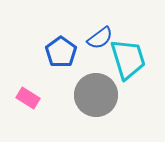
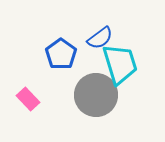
blue pentagon: moved 2 px down
cyan trapezoid: moved 8 px left, 5 px down
pink rectangle: moved 1 px down; rotated 15 degrees clockwise
